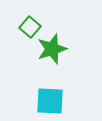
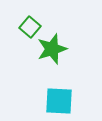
cyan square: moved 9 px right
